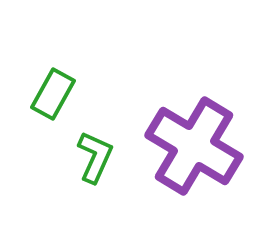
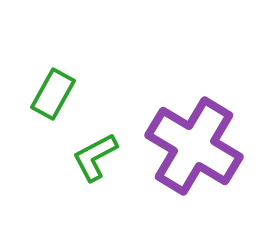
green L-shape: rotated 142 degrees counterclockwise
